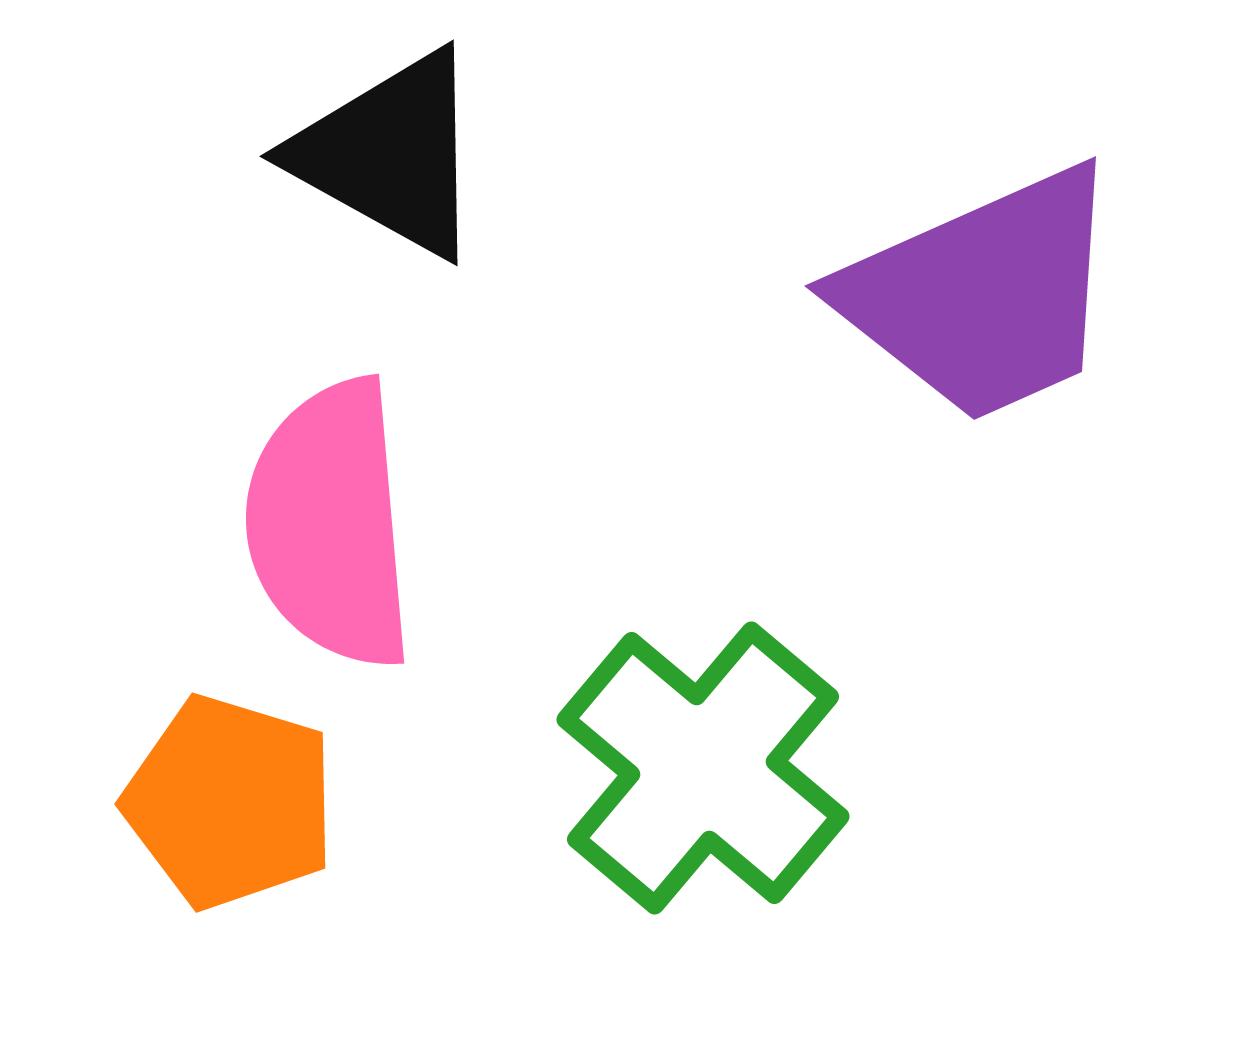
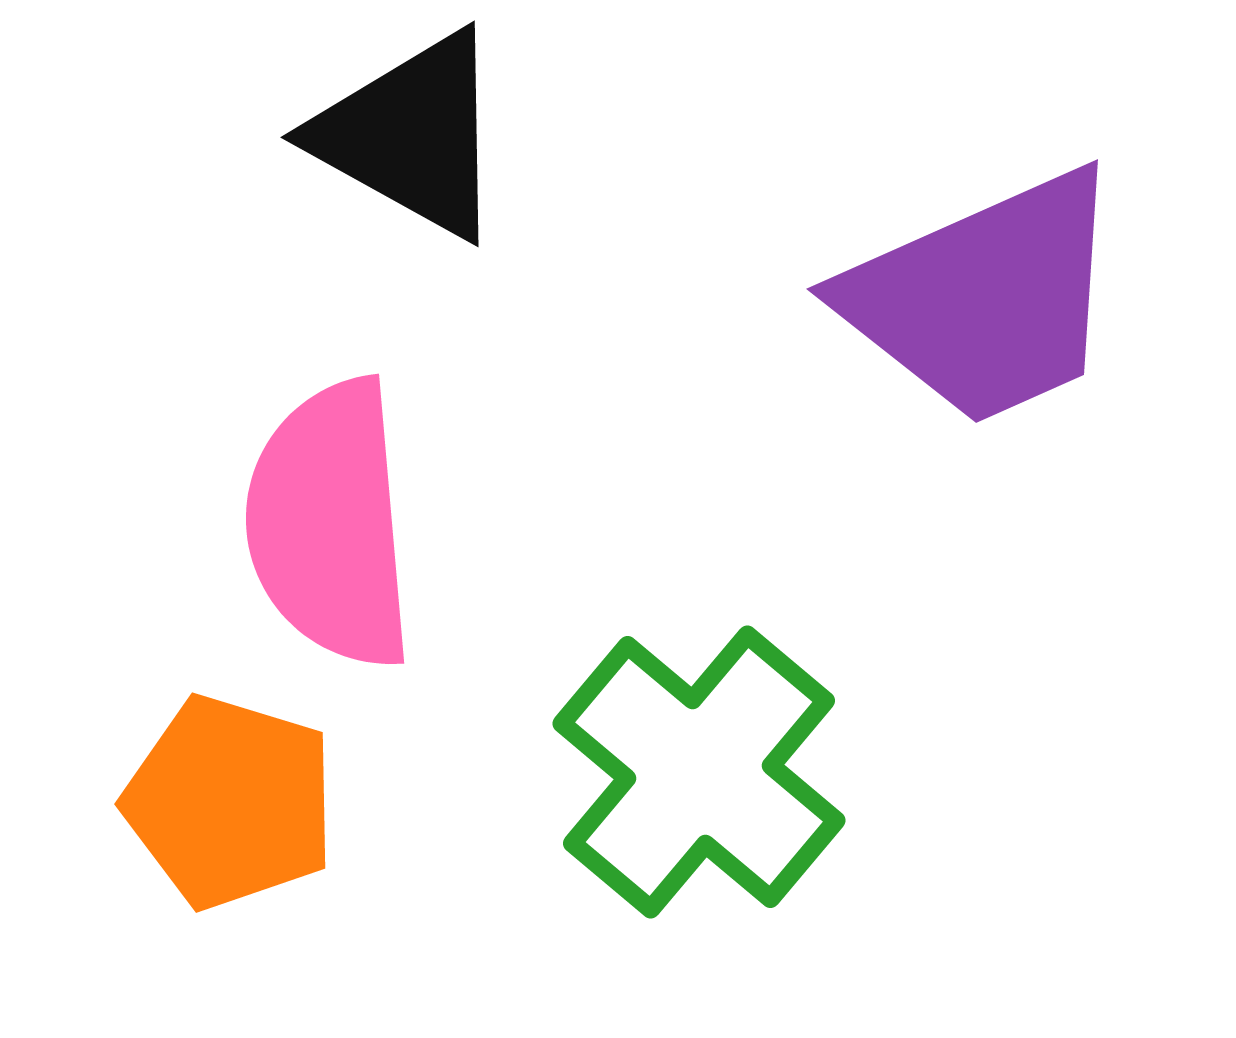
black triangle: moved 21 px right, 19 px up
purple trapezoid: moved 2 px right, 3 px down
green cross: moved 4 px left, 4 px down
